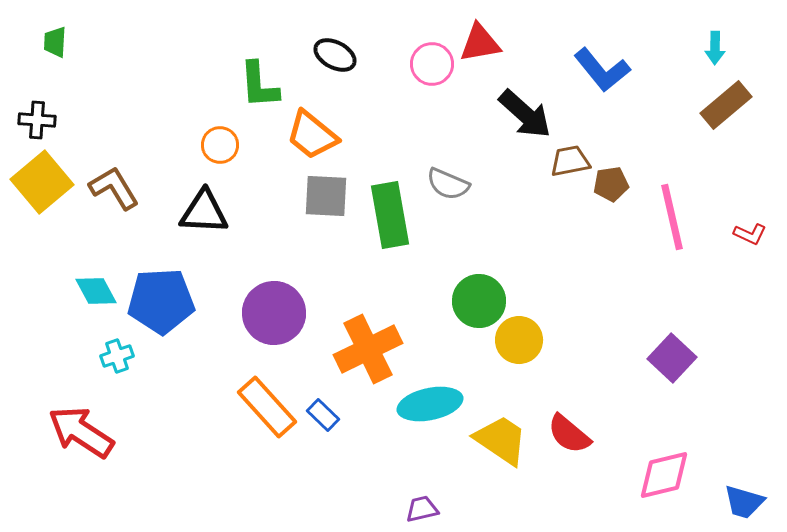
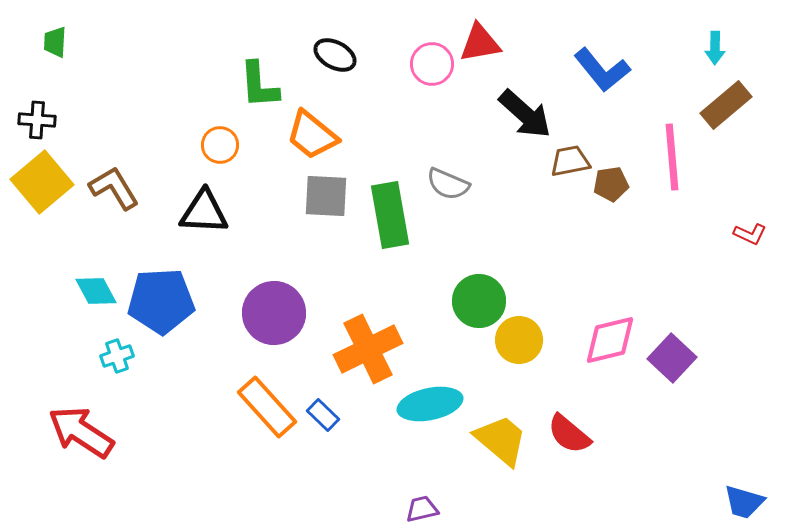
pink line: moved 60 px up; rotated 8 degrees clockwise
yellow trapezoid: rotated 6 degrees clockwise
pink diamond: moved 54 px left, 135 px up
